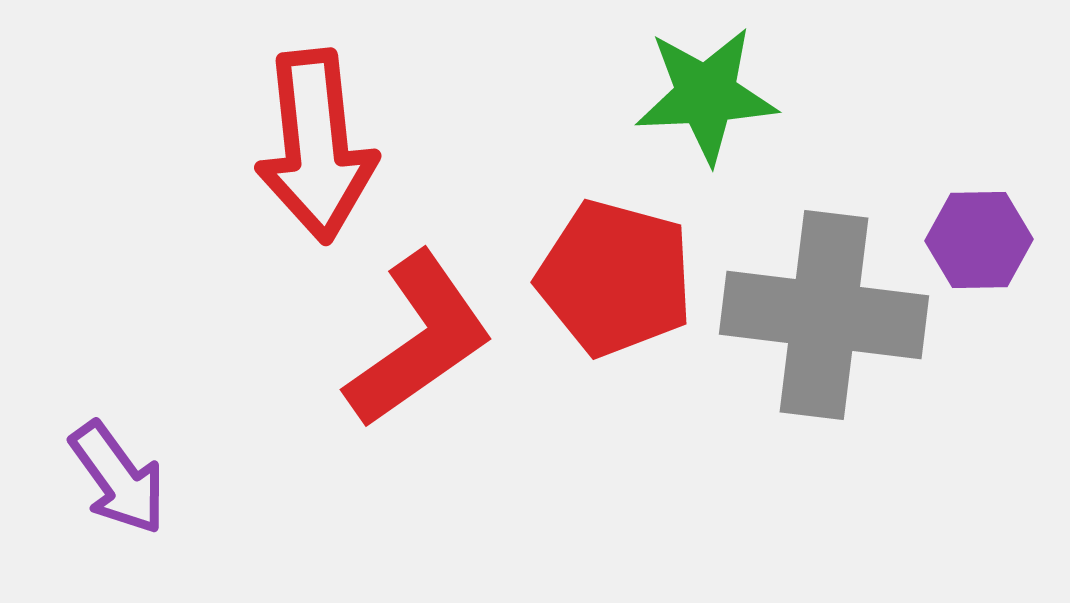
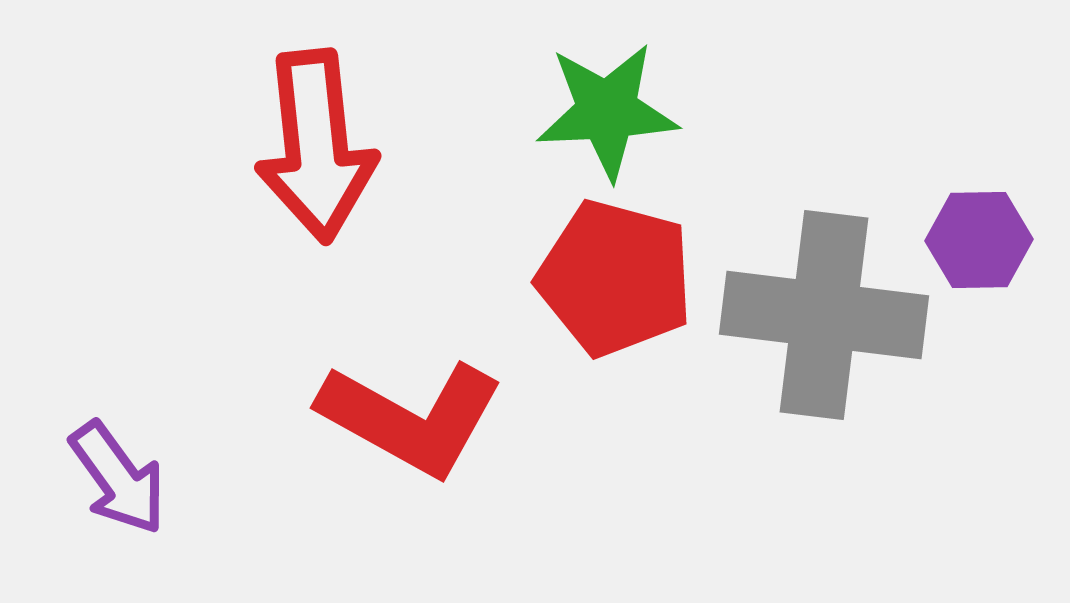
green star: moved 99 px left, 16 px down
red L-shape: moved 8 px left, 78 px down; rotated 64 degrees clockwise
